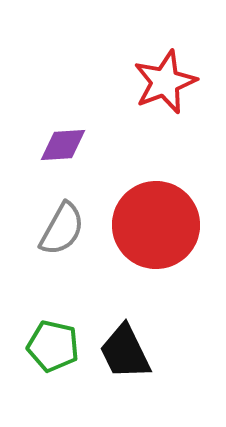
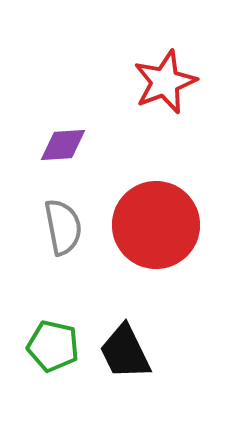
gray semicircle: moved 1 px right, 2 px up; rotated 40 degrees counterclockwise
